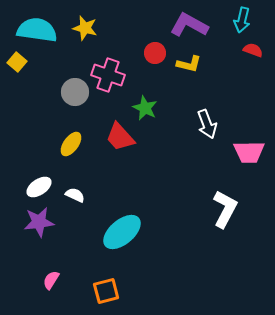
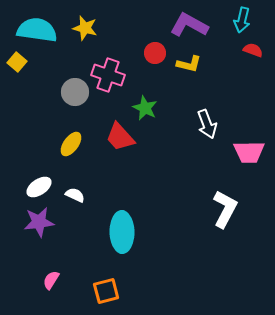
cyan ellipse: rotated 51 degrees counterclockwise
